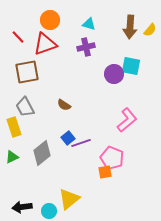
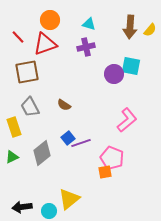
gray trapezoid: moved 5 px right
